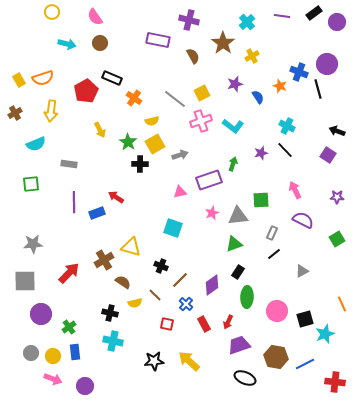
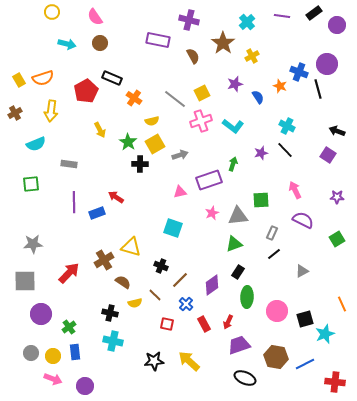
purple circle at (337, 22): moved 3 px down
